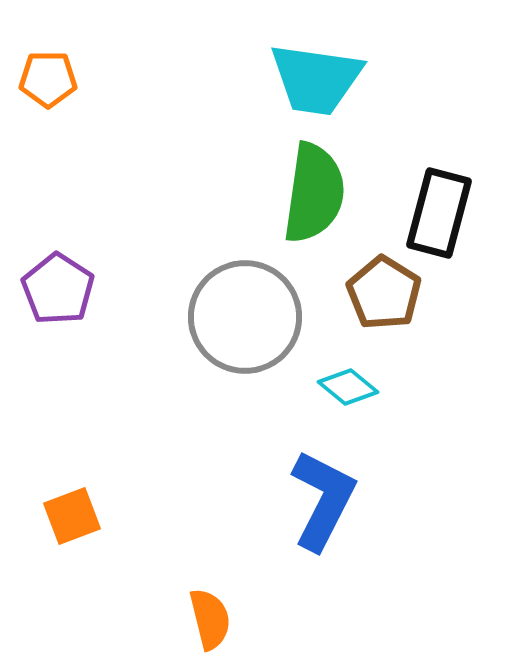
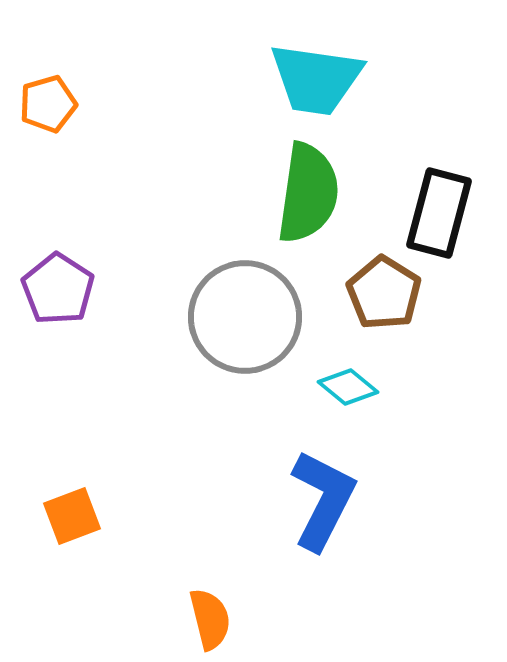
orange pentagon: moved 25 px down; rotated 16 degrees counterclockwise
green semicircle: moved 6 px left
